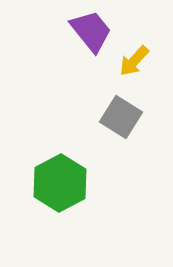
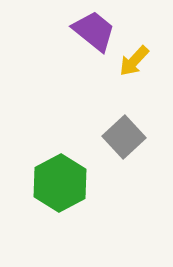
purple trapezoid: moved 3 px right; rotated 12 degrees counterclockwise
gray square: moved 3 px right, 20 px down; rotated 15 degrees clockwise
